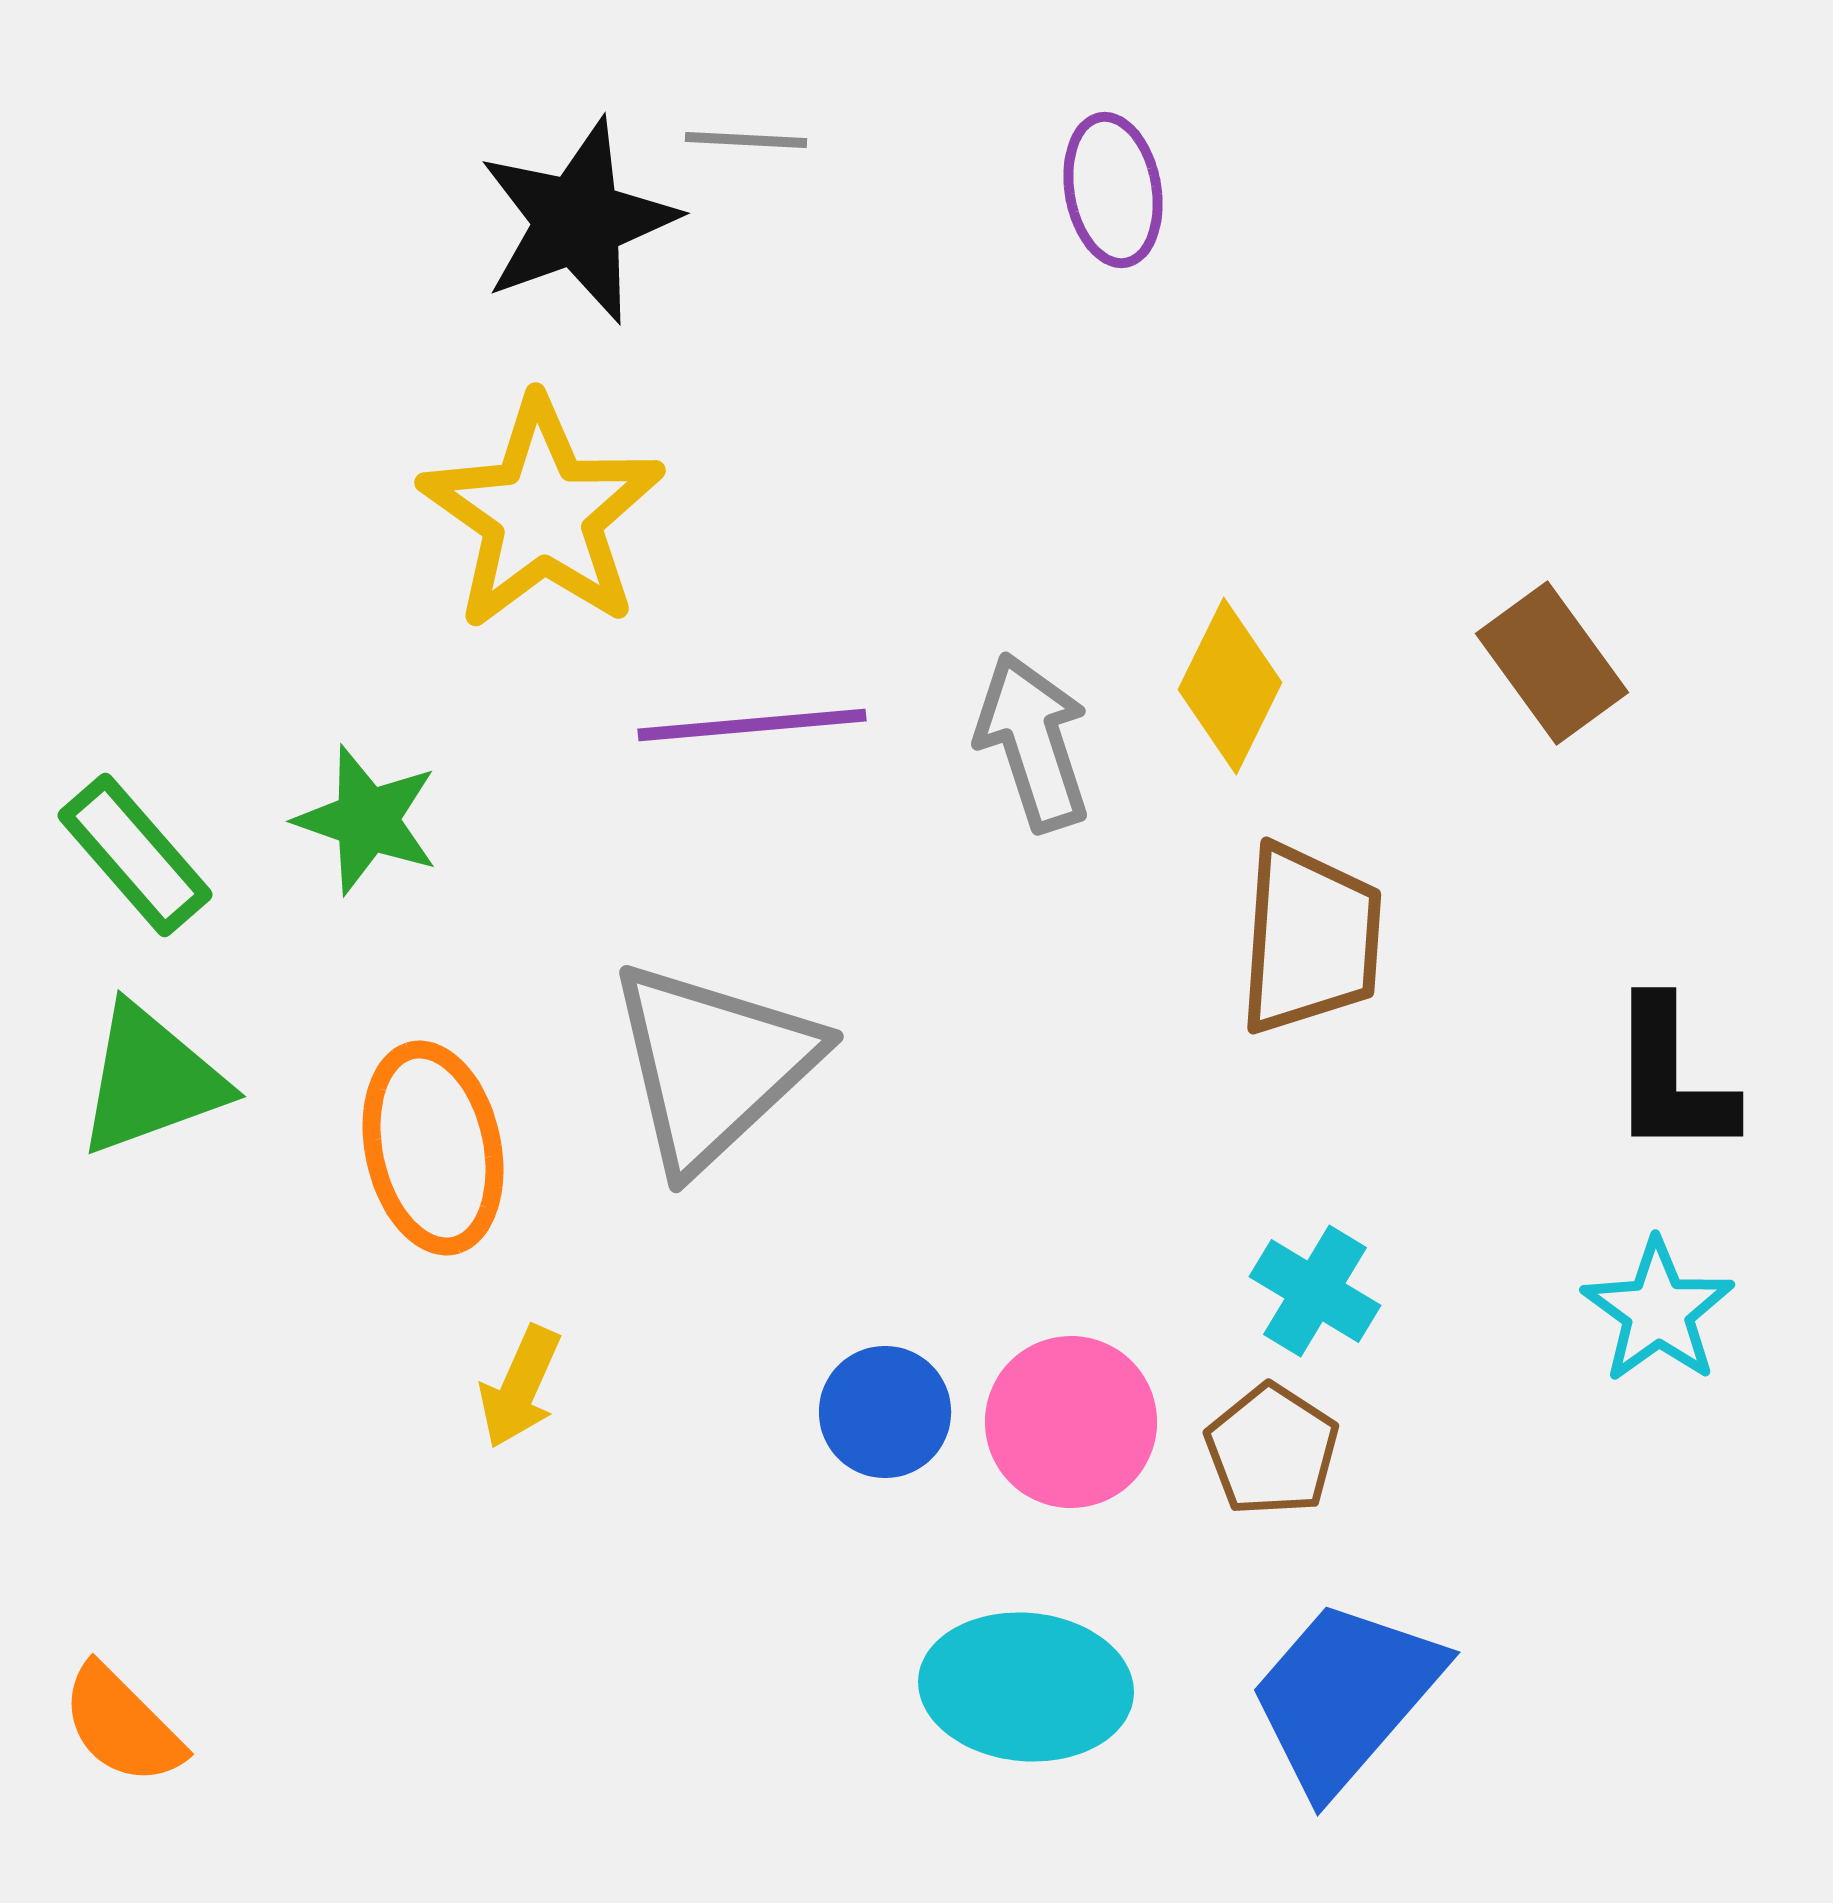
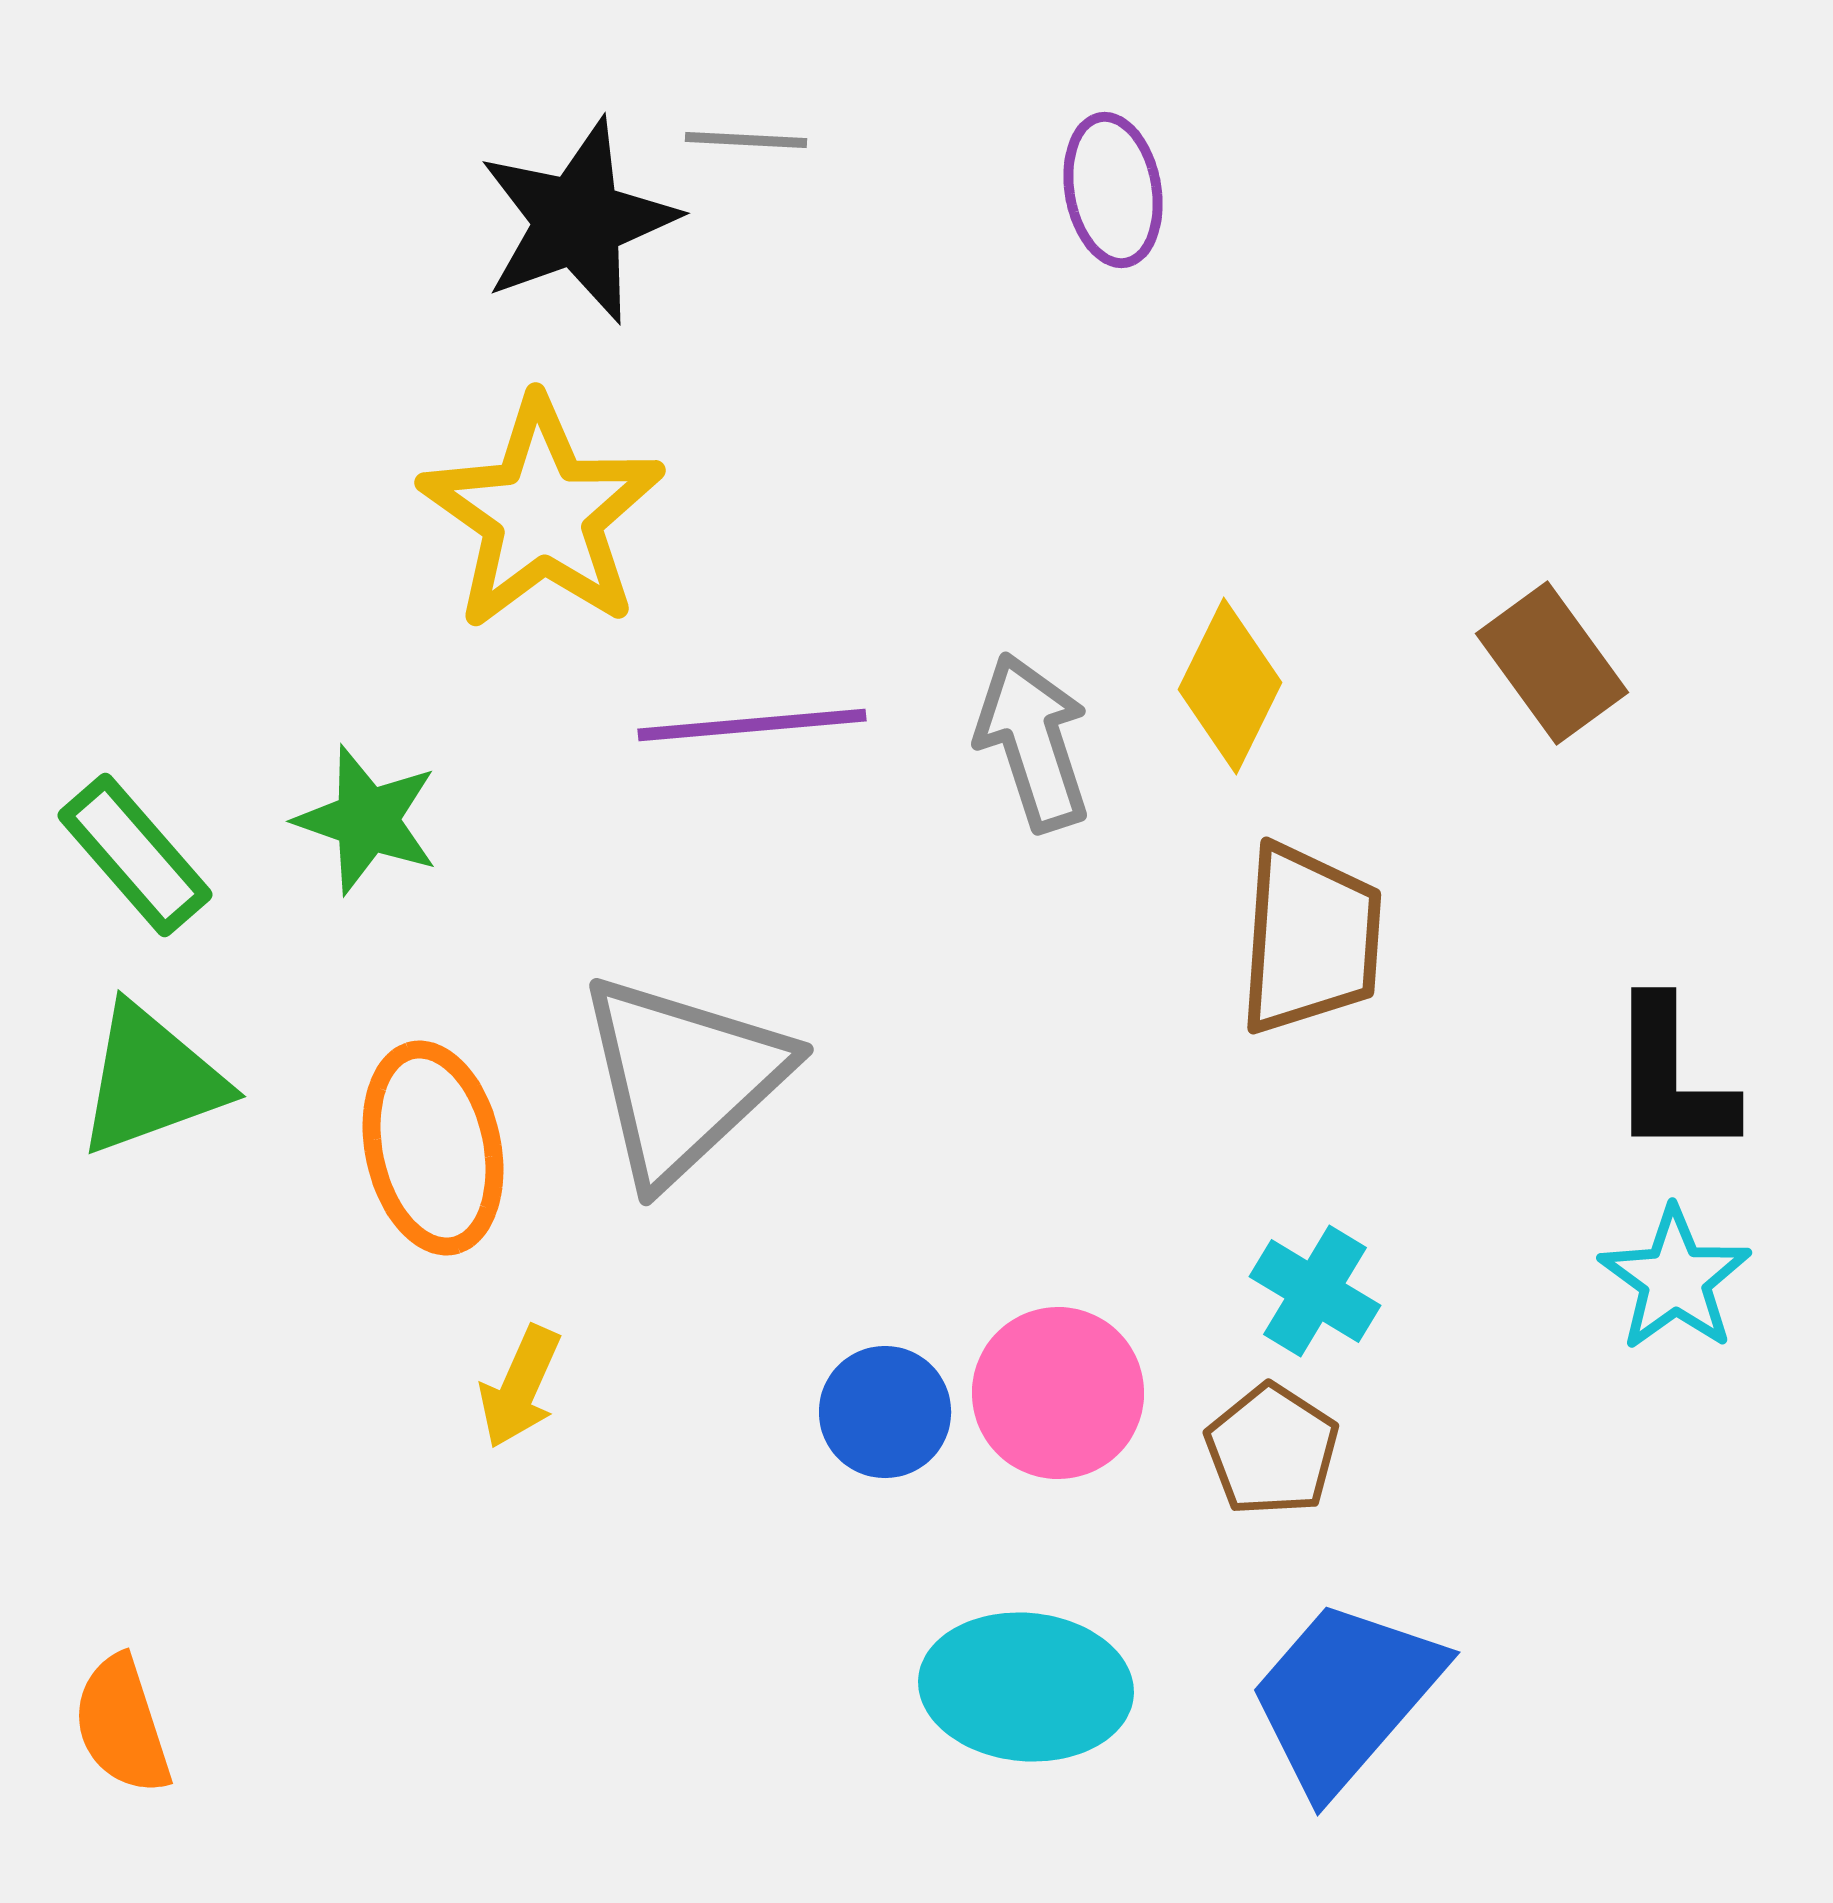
gray triangle: moved 30 px left, 13 px down
cyan star: moved 17 px right, 32 px up
pink circle: moved 13 px left, 29 px up
orange semicircle: rotated 27 degrees clockwise
